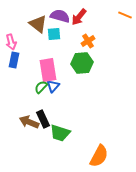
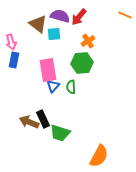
green semicircle: moved 30 px right; rotated 48 degrees counterclockwise
